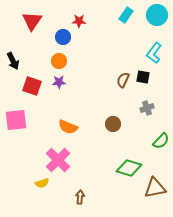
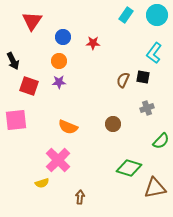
red star: moved 14 px right, 22 px down
red square: moved 3 px left
